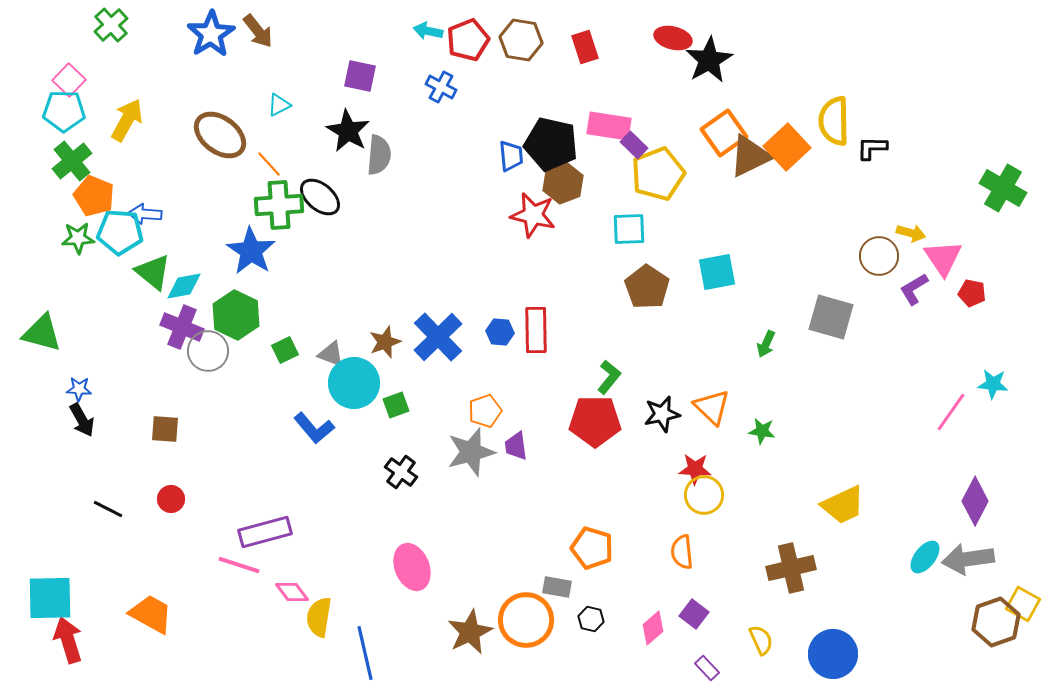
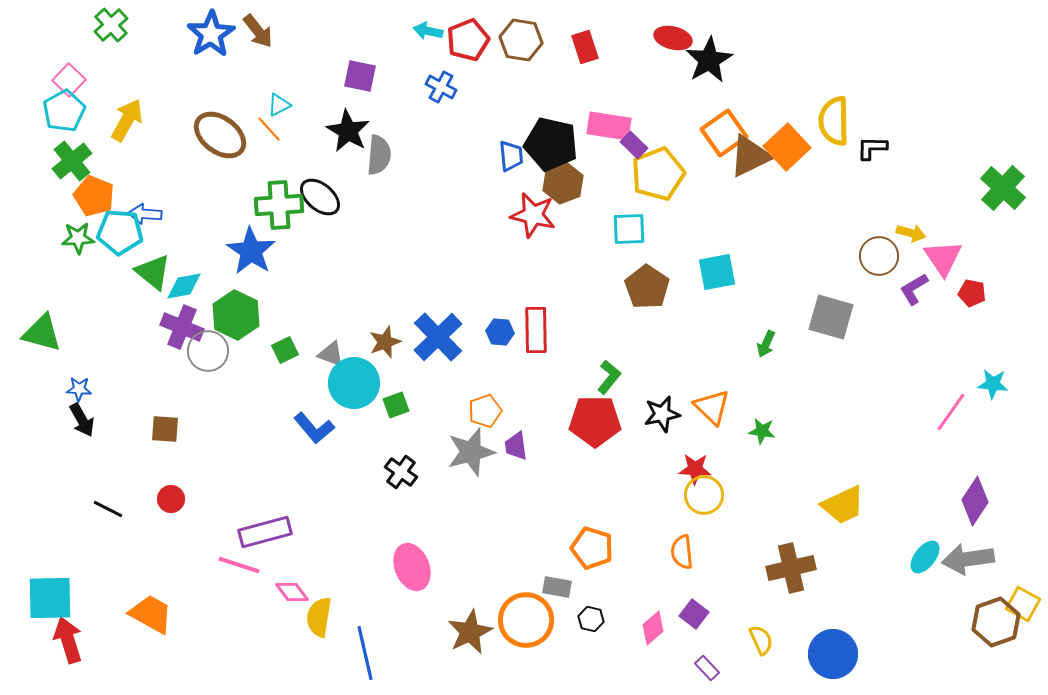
cyan pentagon at (64, 111): rotated 30 degrees counterclockwise
orange line at (269, 164): moved 35 px up
green cross at (1003, 188): rotated 12 degrees clockwise
purple diamond at (975, 501): rotated 6 degrees clockwise
